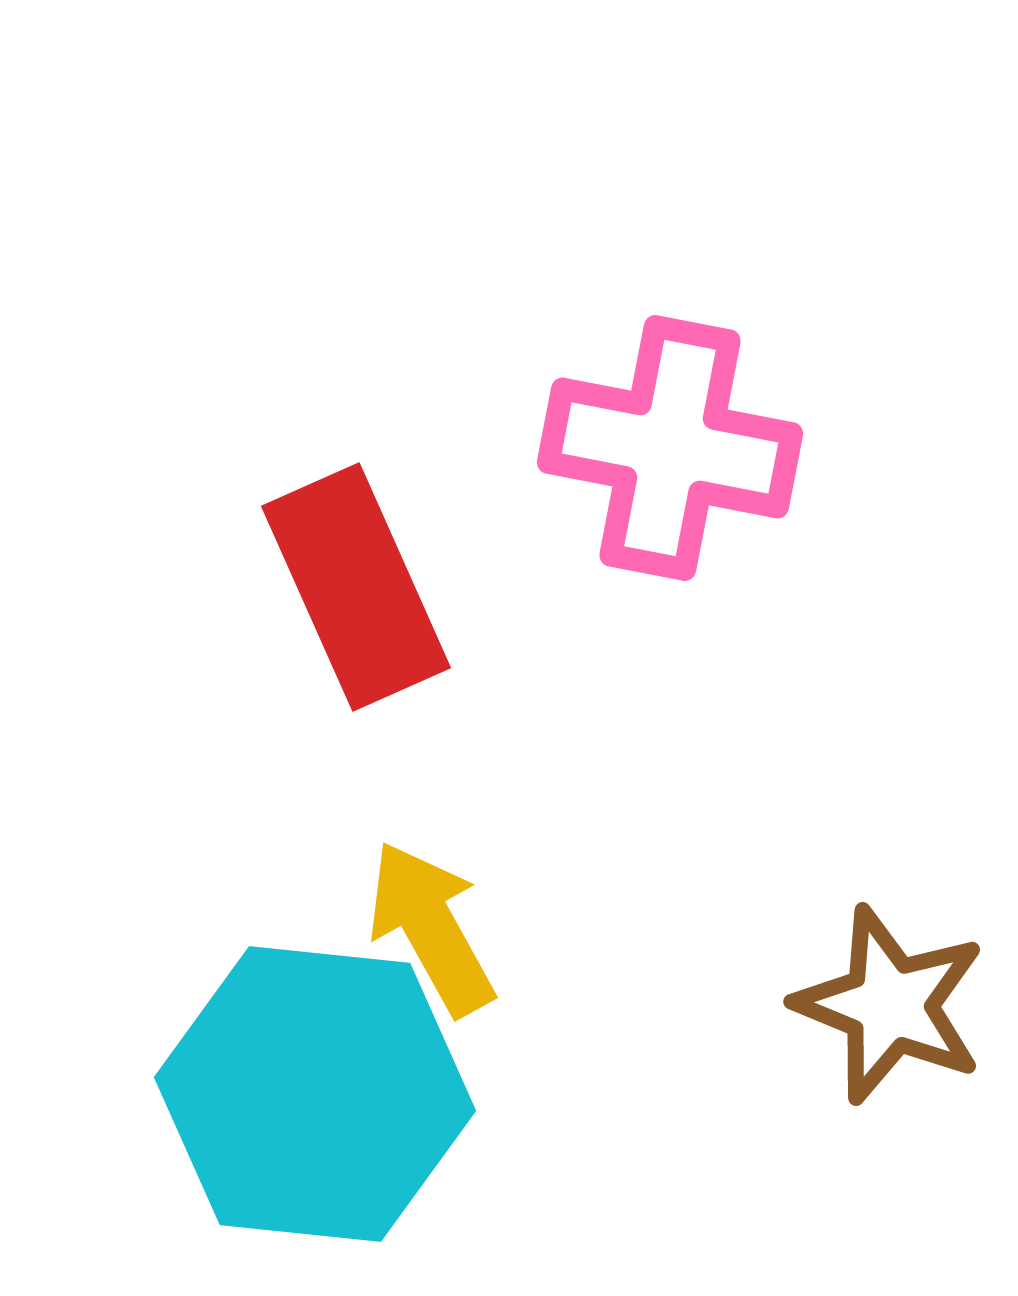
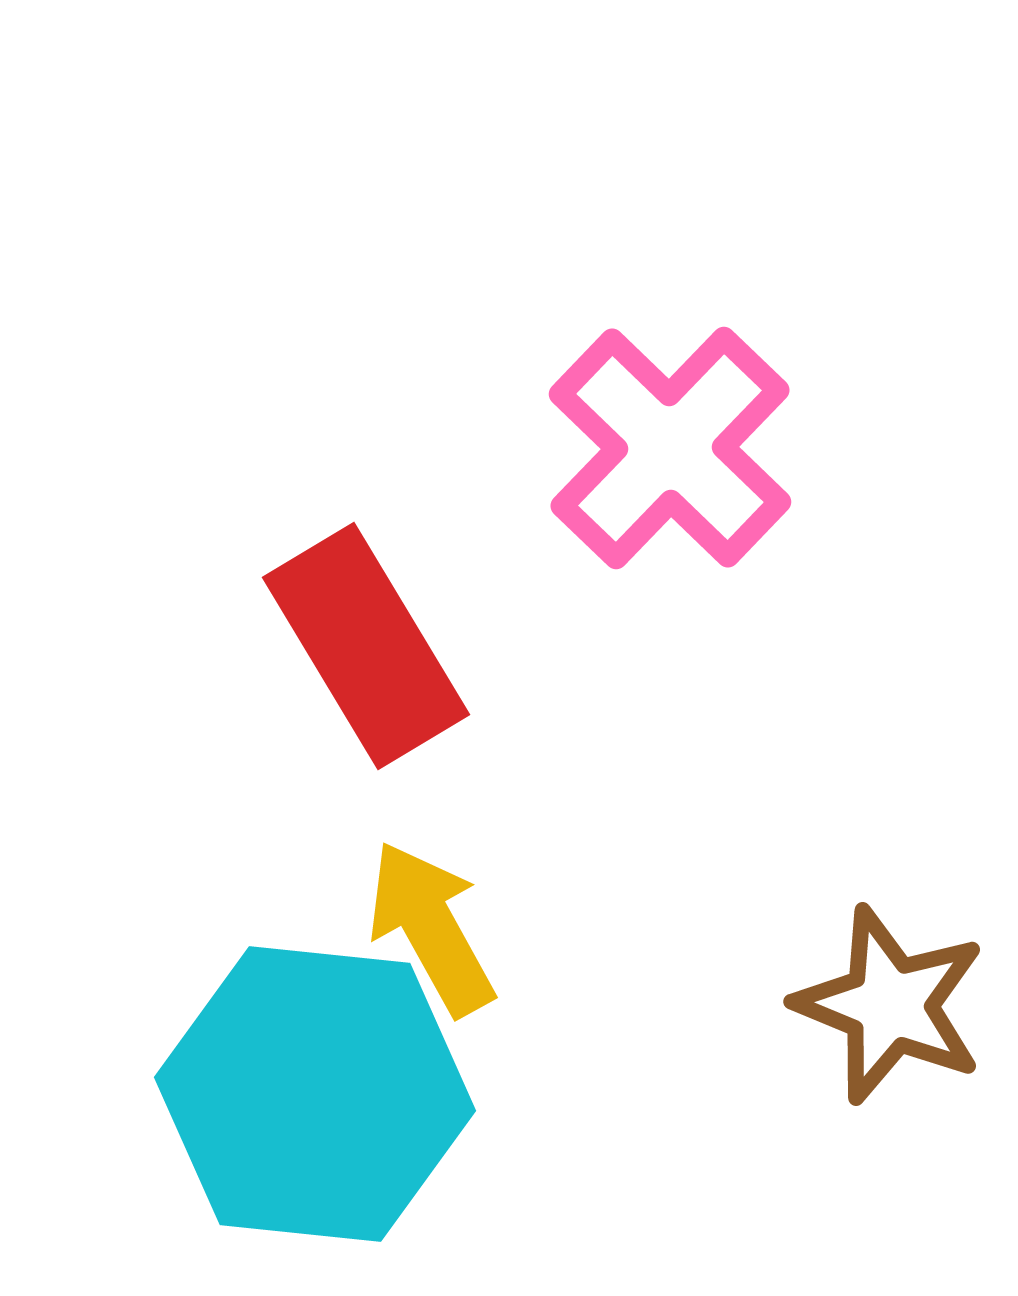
pink cross: rotated 33 degrees clockwise
red rectangle: moved 10 px right, 59 px down; rotated 7 degrees counterclockwise
